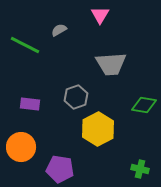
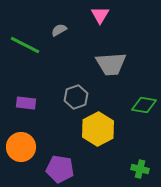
purple rectangle: moved 4 px left, 1 px up
